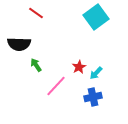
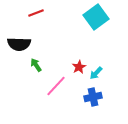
red line: rotated 56 degrees counterclockwise
